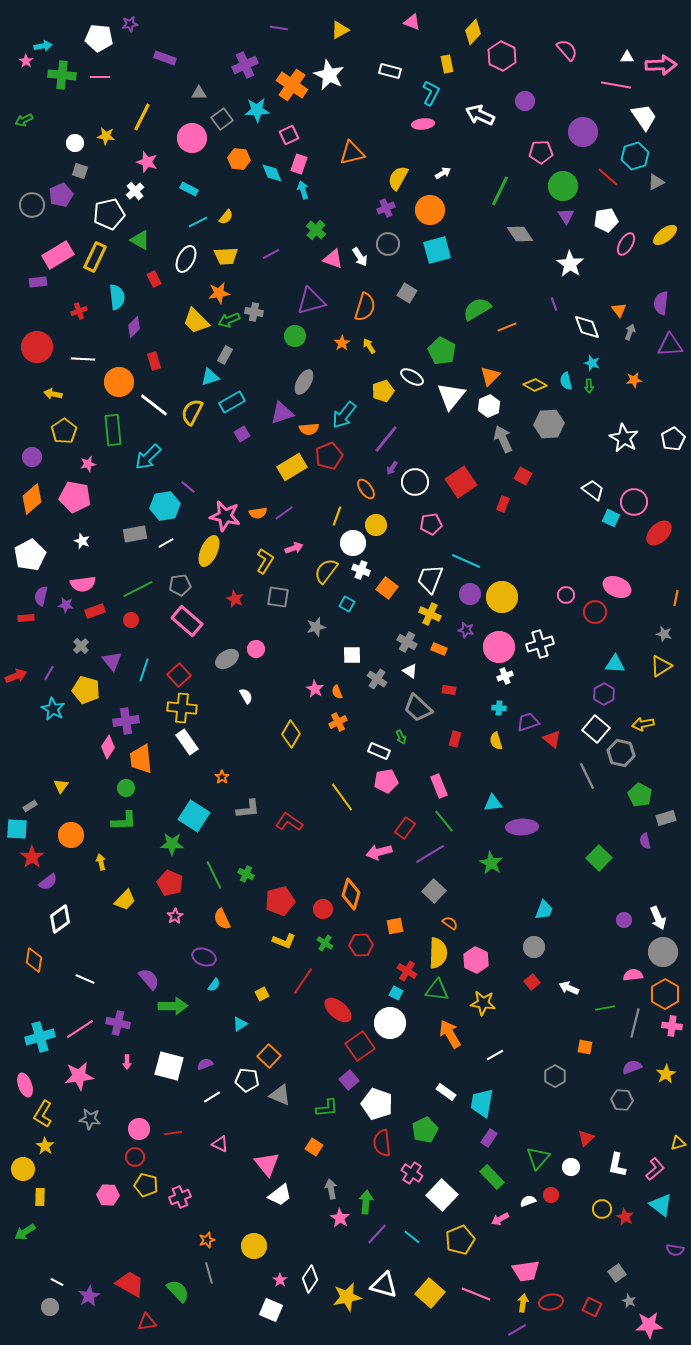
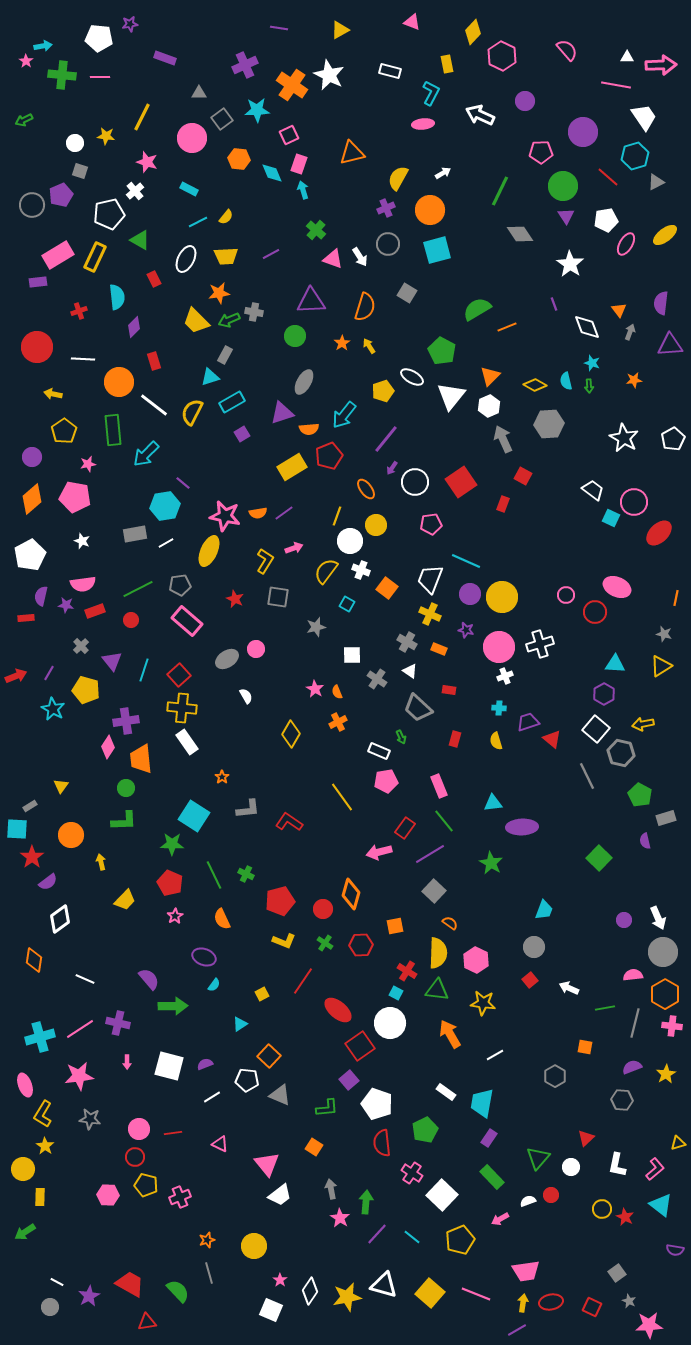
purple triangle at (311, 301): rotated 12 degrees clockwise
cyan arrow at (148, 457): moved 2 px left, 3 px up
purple line at (188, 487): moved 5 px left, 4 px up
white circle at (353, 543): moved 3 px left, 2 px up
red square at (532, 982): moved 2 px left, 2 px up
white diamond at (310, 1279): moved 12 px down
